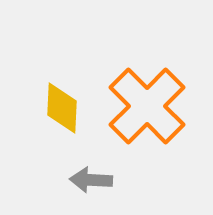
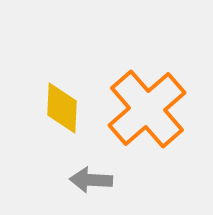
orange cross: moved 3 px down; rotated 4 degrees clockwise
